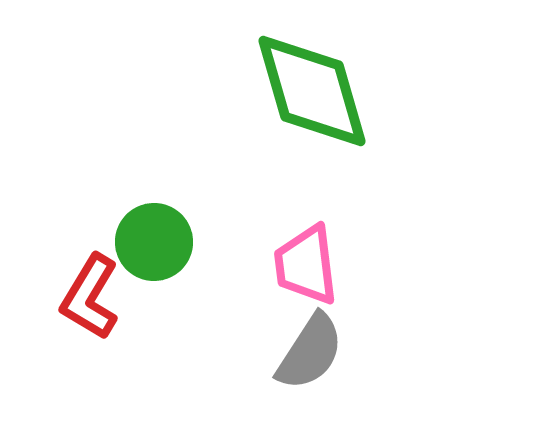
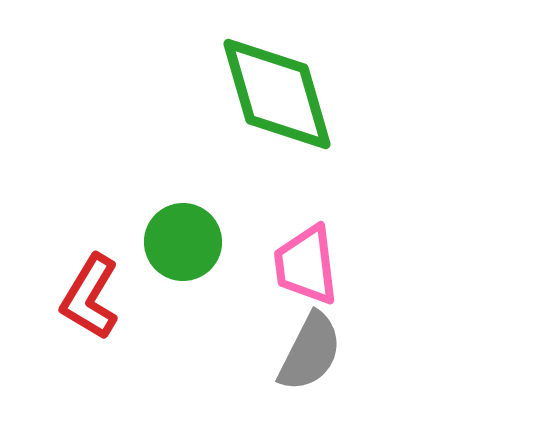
green diamond: moved 35 px left, 3 px down
green circle: moved 29 px right
gray semicircle: rotated 6 degrees counterclockwise
